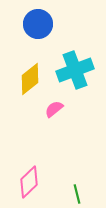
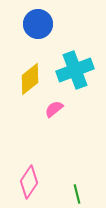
pink diamond: rotated 12 degrees counterclockwise
